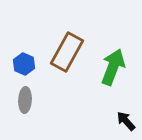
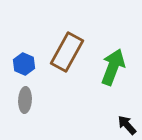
black arrow: moved 1 px right, 4 px down
